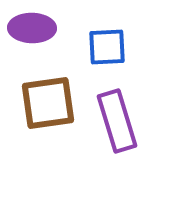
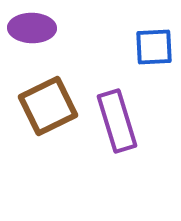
blue square: moved 47 px right
brown square: moved 3 px down; rotated 18 degrees counterclockwise
